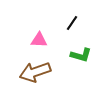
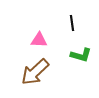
black line: rotated 42 degrees counterclockwise
brown arrow: rotated 24 degrees counterclockwise
